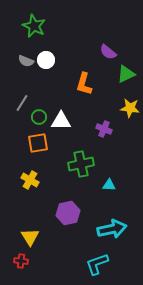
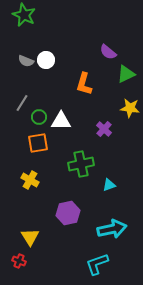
green star: moved 10 px left, 11 px up
purple cross: rotated 21 degrees clockwise
cyan triangle: rotated 24 degrees counterclockwise
red cross: moved 2 px left; rotated 16 degrees clockwise
